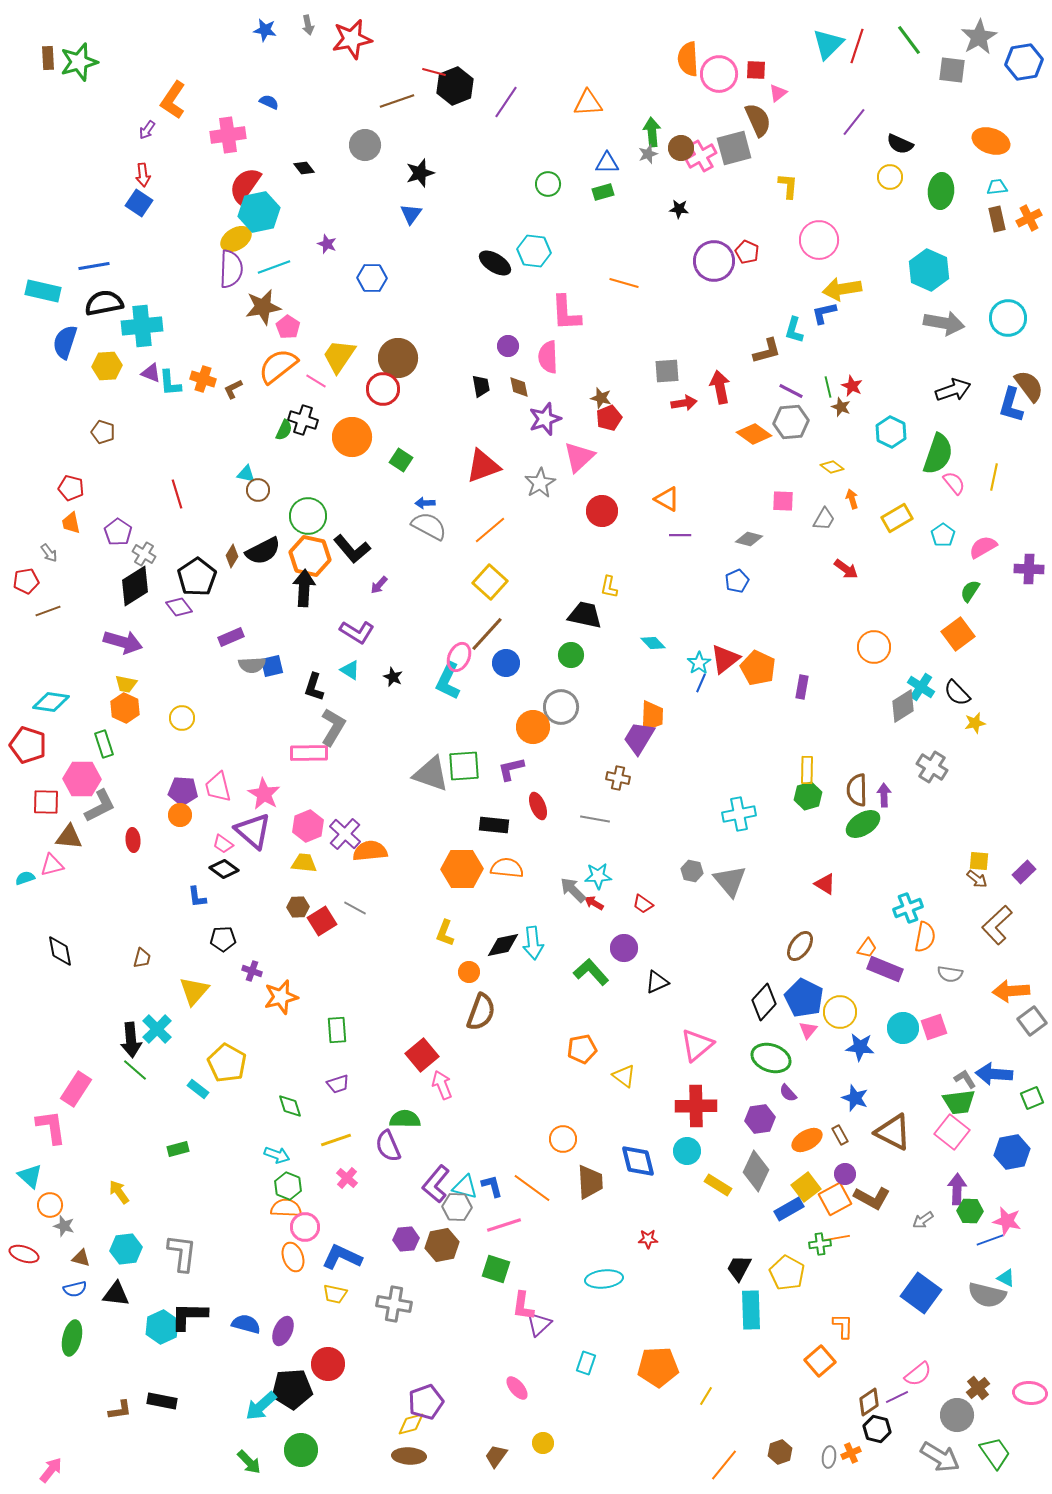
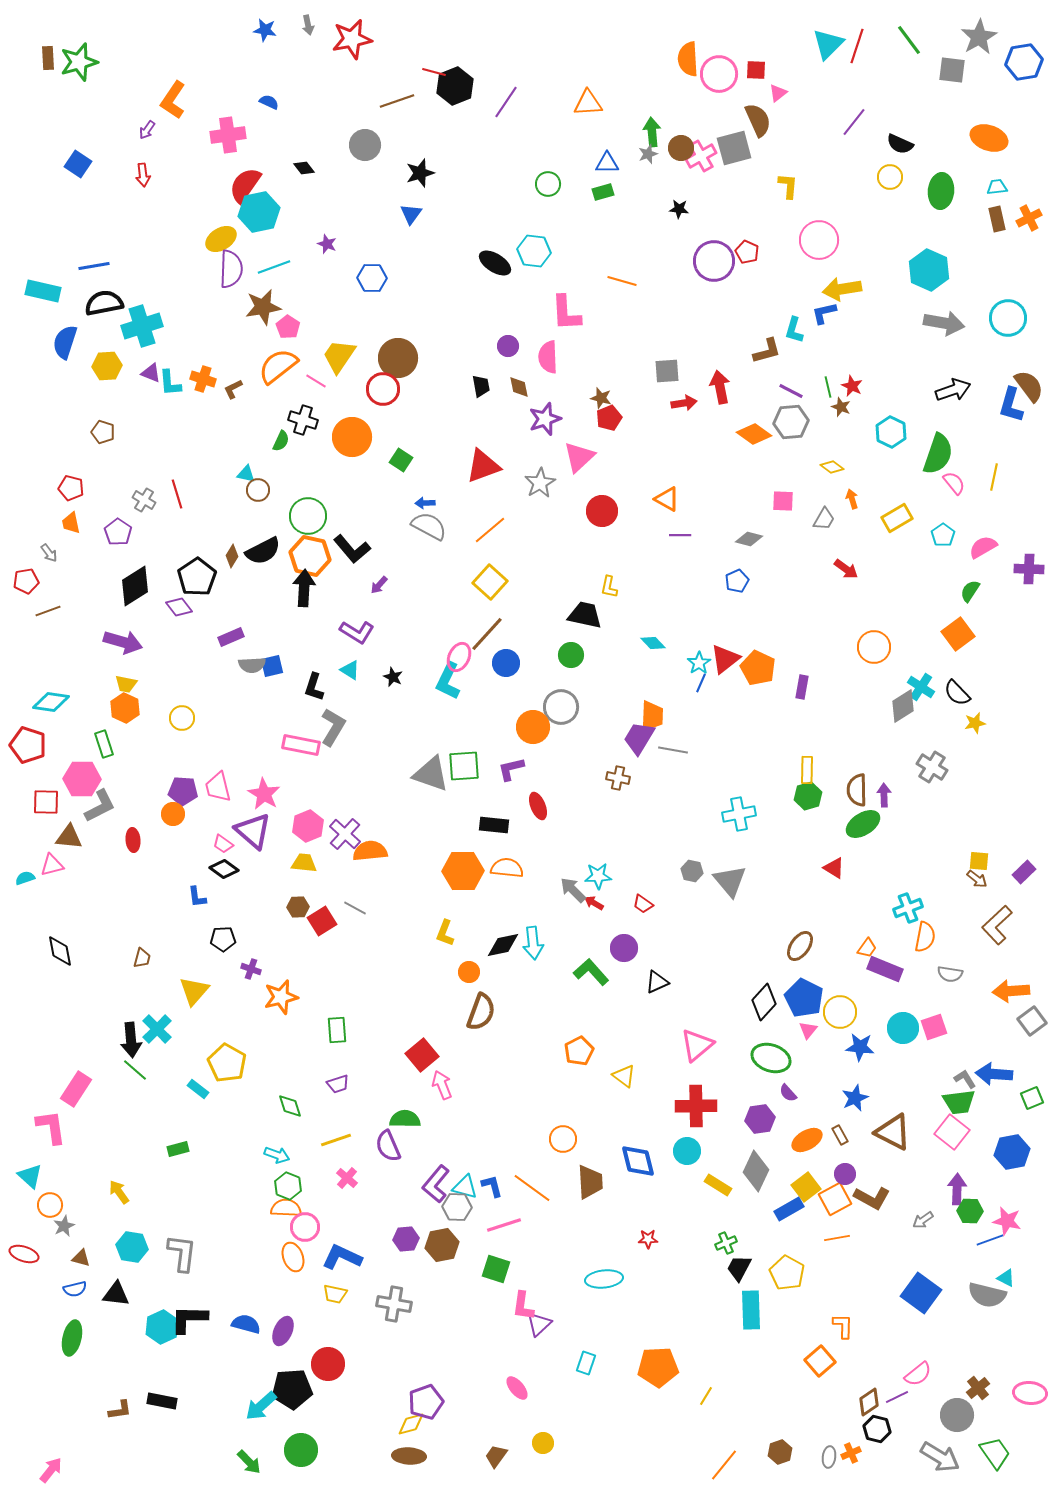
orange ellipse at (991, 141): moved 2 px left, 3 px up
blue square at (139, 203): moved 61 px left, 39 px up
yellow ellipse at (236, 239): moved 15 px left
orange line at (624, 283): moved 2 px left, 2 px up
cyan cross at (142, 326): rotated 12 degrees counterclockwise
green semicircle at (284, 430): moved 3 px left, 11 px down
gray cross at (144, 554): moved 54 px up
pink rectangle at (309, 753): moved 8 px left, 8 px up; rotated 12 degrees clockwise
orange circle at (180, 815): moved 7 px left, 1 px up
gray line at (595, 819): moved 78 px right, 69 px up
orange hexagon at (462, 869): moved 1 px right, 2 px down
red triangle at (825, 884): moved 9 px right, 16 px up
purple cross at (252, 971): moved 1 px left, 2 px up
orange pentagon at (582, 1049): moved 3 px left, 2 px down; rotated 16 degrees counterclockwise
blue star at (855, 1098): rotated 28 degrees clockwise
gray star at (64, 1226): rotated 30 degrees clockwise
green cross at (820, 1244): moved 94 px left, 1 px up; rotated 15 degrees counterclockwise
cyan hexagon at (126, 1249): moved 6 px right, 2 px up; rotated 16 degrees clockwise
black L-shape at (189, 1316): moved 3 px down
